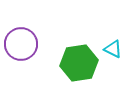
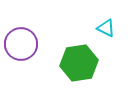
cyan triangle: moved 7 px left, 21 px up
